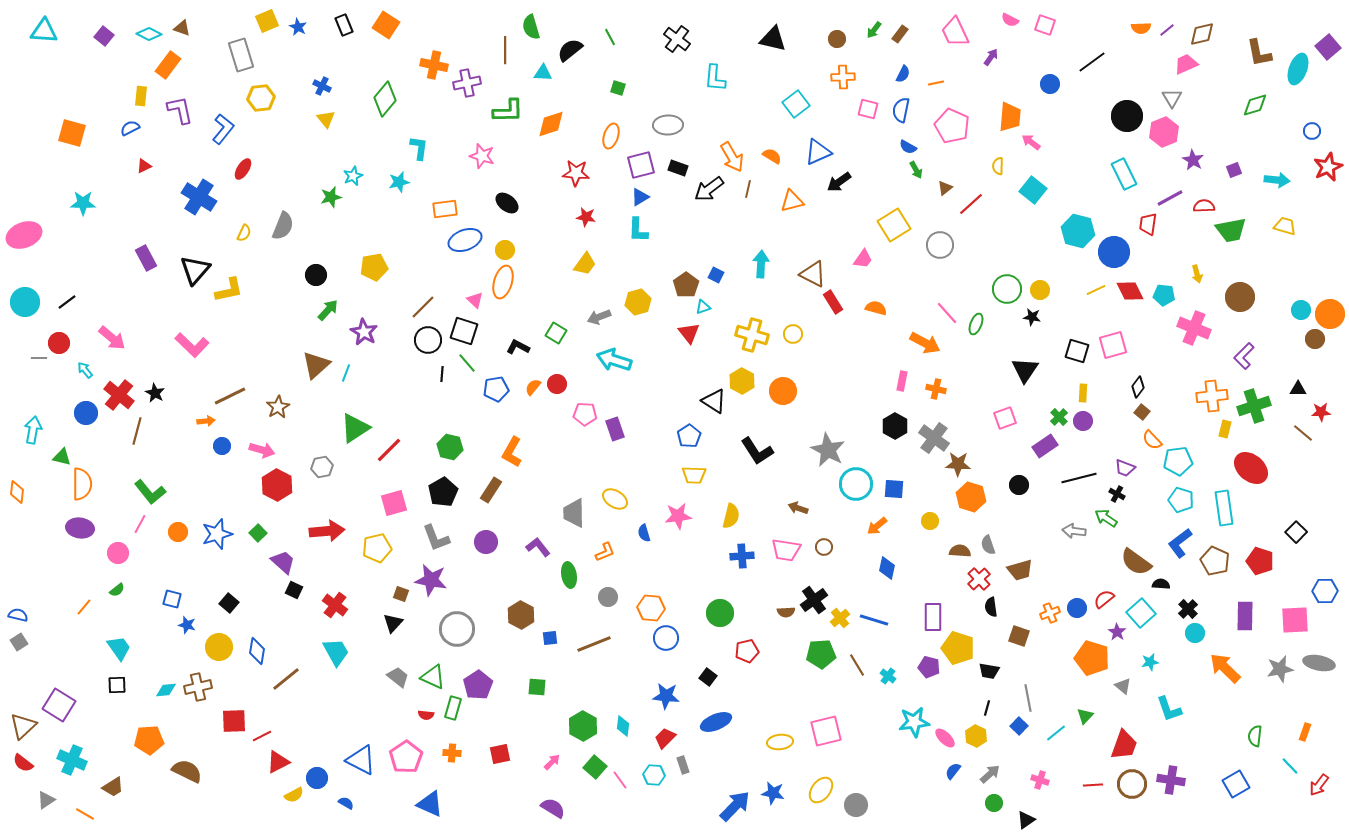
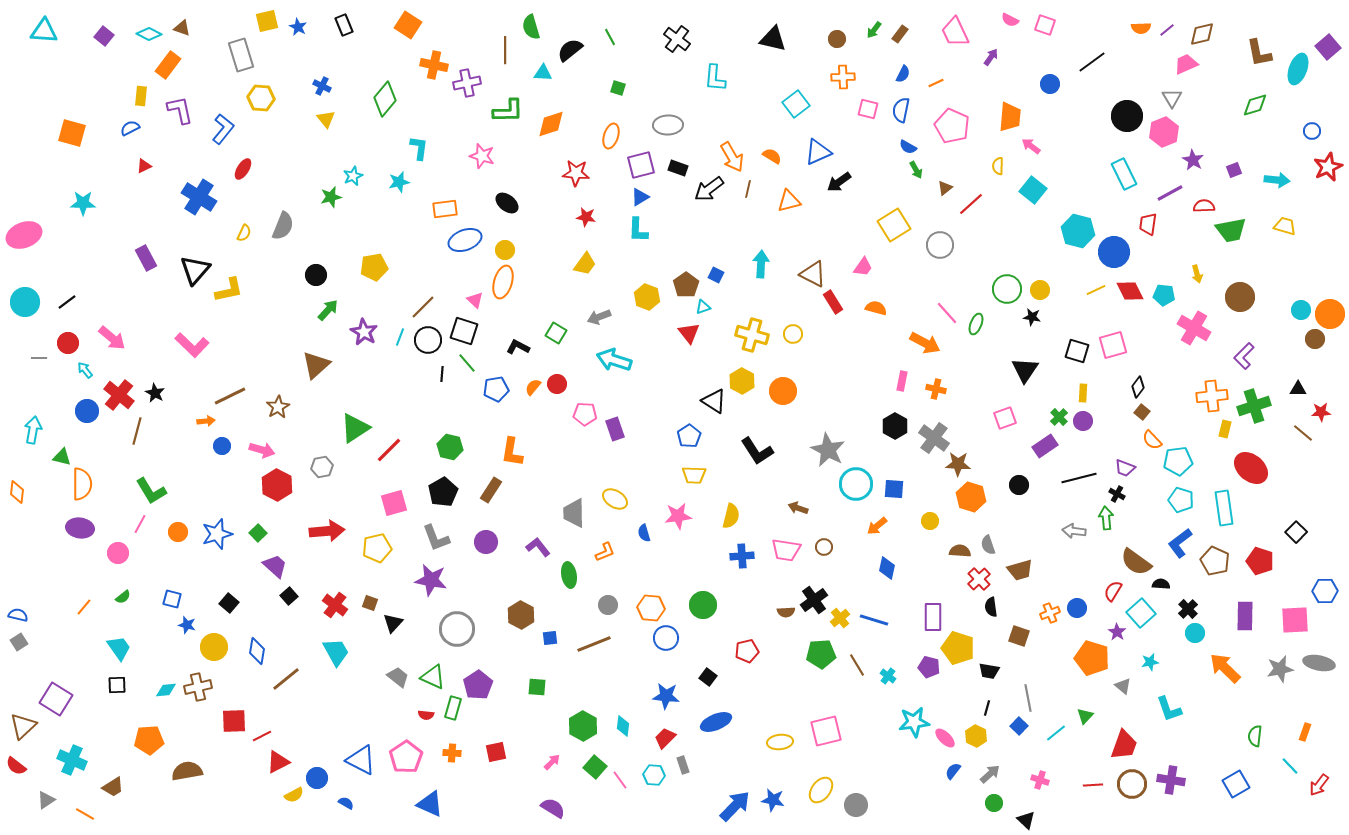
yellow square at (267, 21): rotated 10 degrees clockwise
orange square at (386, 25): moved 22 px right
orange line at (936, 83): rotated 14 degrees counterclockwise
yellow hexagon at (261, 98): rotated 12 degrees clockwise
pink arrow at (1031, 142): moved 4 px down
purple line at (1170, 198): moved 5 px up
orange triangle at (792, 201): moved 3 px left
pink trapezoid at (863, 259): moved 8 px down
yellow hexagon at (638, 302): moved 9 px right, 5 px up; rotated 25 degrees counterclockwise
pink cross at (1194, 328): rotated 8 degrees clockwise
red circle at (59, 343): moved 9 px right
cyan line at (346, 373): moved 54 px right, 36 px up
blue circle at (86, 413): moved 1 px right, 2 px up
orange L-shape at (512, 452): rotated 20 degrees counterclockwise
green L-shape at (150, 492): moved 1 px right, 1 px up; rotated 8 degrees clockwise
green arrow at (1106, 518): rotated 50 degrees clockwise
purple trapezoid at (283, 562): moved 8 px left, 4 px down
green semicircle at (117, 590): moved 6 px right, 7 px down
black square at (294, 590): moved 5 px left, 6 px down; rotated 24 degrees clockwise
brown square at (401, 594): moved 31 px left, 9 px down
gray circle at (608, 597): moved 8 px down
red semicircle at (1104, 599): moved 9 px right, 8 px up; rotated 20 degrees counterclockwise
green circle at (720, 613): moved 17 px left, 8 px up
yellow circle at (219, 647): moved 5 px left
purple square at (59, 705): moved 3 px left, 6 px up
red square at (500, 754): moved 4 px left, 2 px up
red semicircle at (23, 763): moved 7 px left, 3 px down
brown semicircle at (187, 771): rotated 36 degrees counterclockwise
blue star at (773, 793): moved 7 px down
black triangle at (1026, 820): rotated 42 degrees counterclockwise
